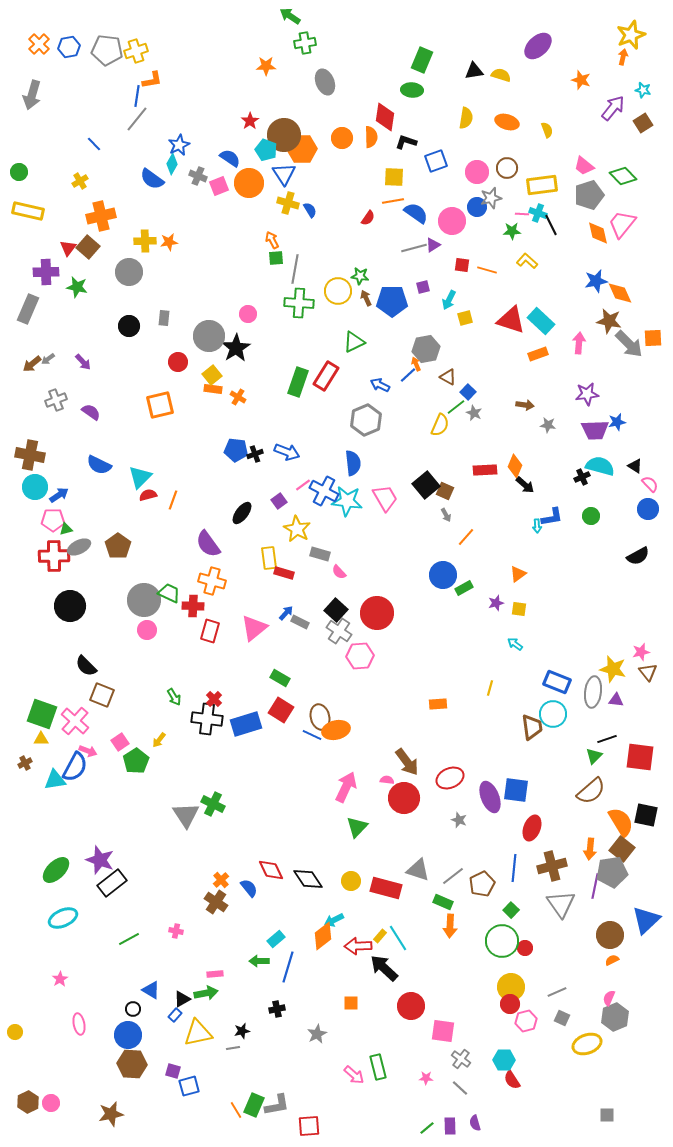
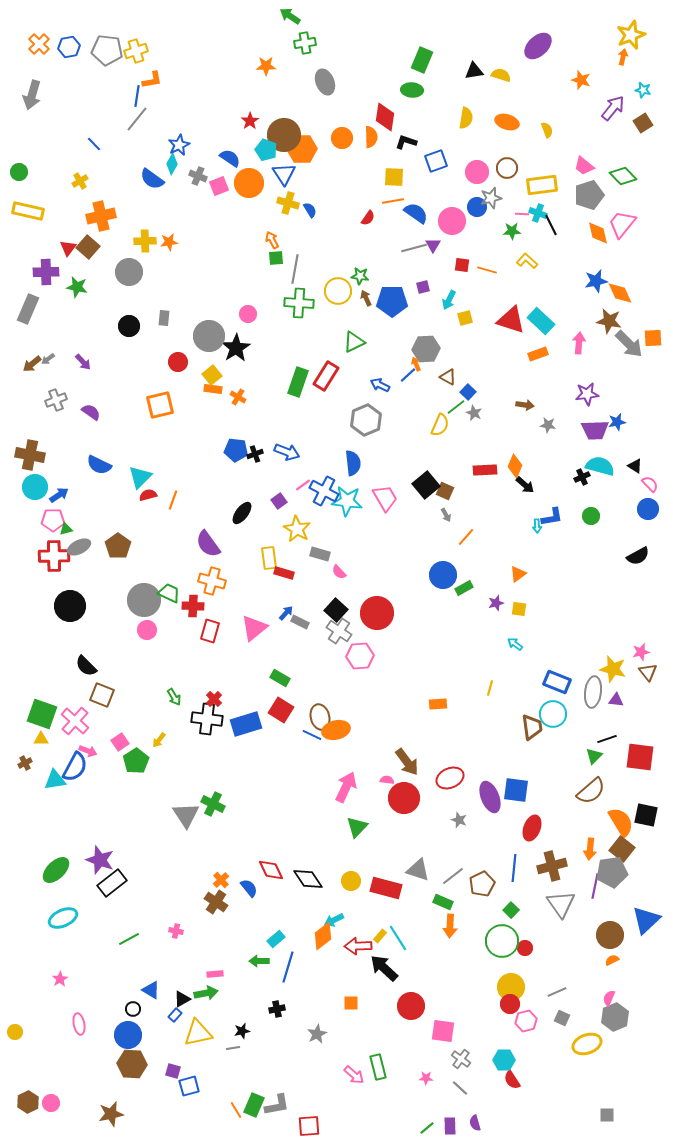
purple triangle at (433, 245): rotated 28 degrees counterclockwise
gray hexagon at (426, 349): rotated 8 degrees clockwise
